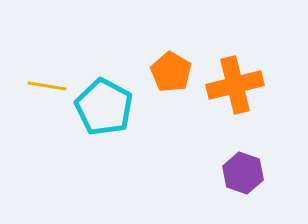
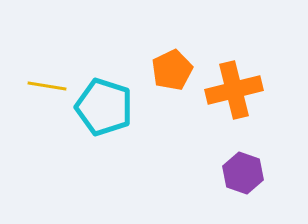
orange pentagon: moved 1 px right, 2 px up; rotated 15 degrees clockwise
orange cross: moved 1 px left, 5 px down
cyan pentagon: rotated 10 degrees counterclockwise
